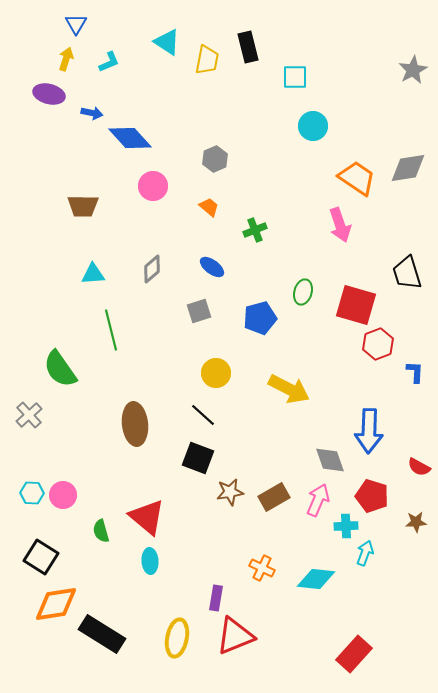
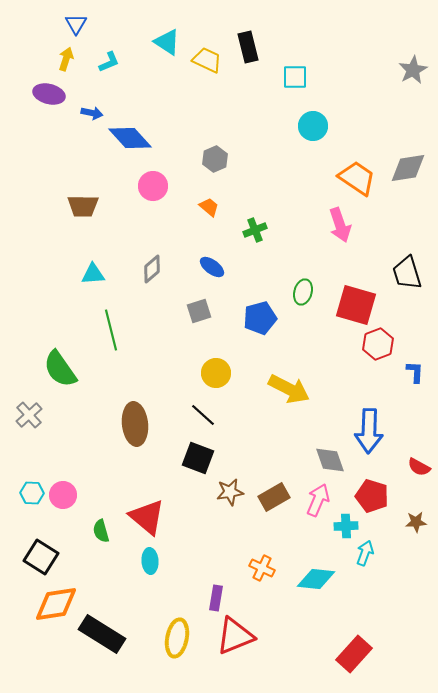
yellow trapezoid at (207, 60): rotated 76 degrees counterclockwise
